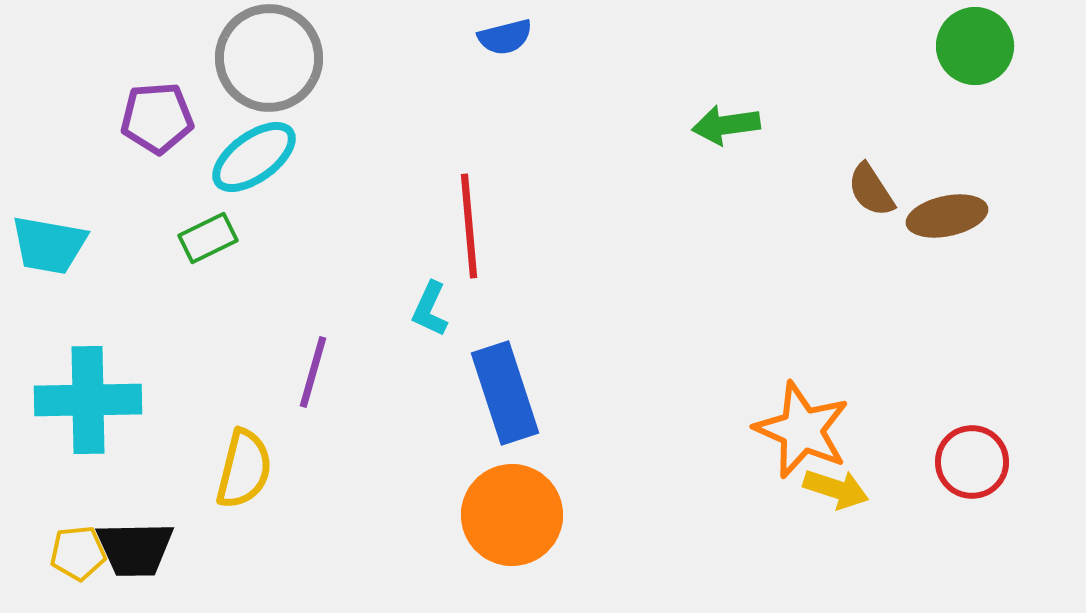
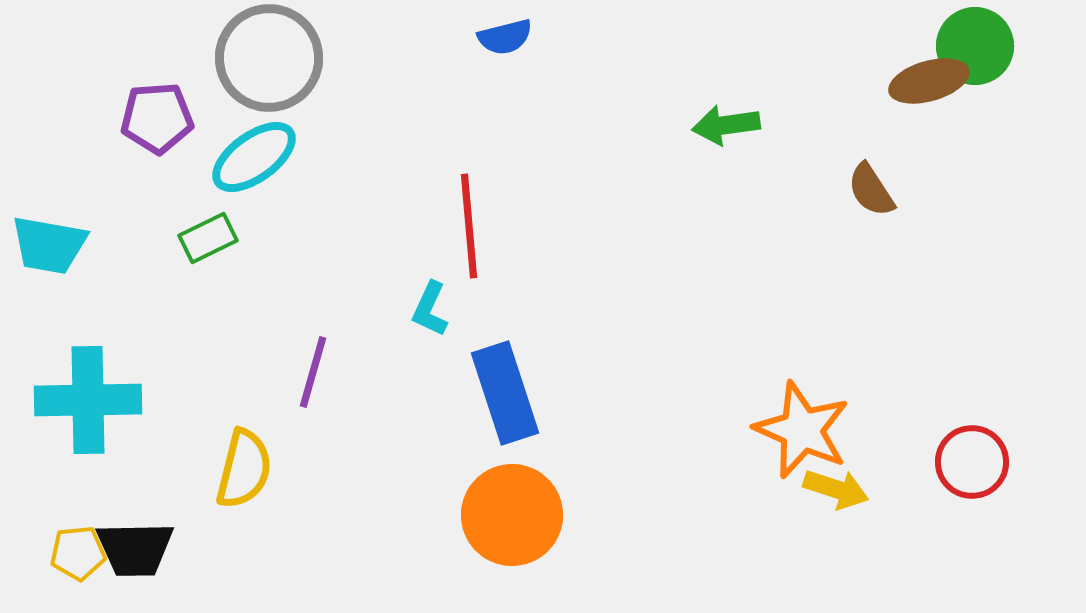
brown ellipse: moved 18 px left, 135 px up; rotated 4 degrees counterclockwise
